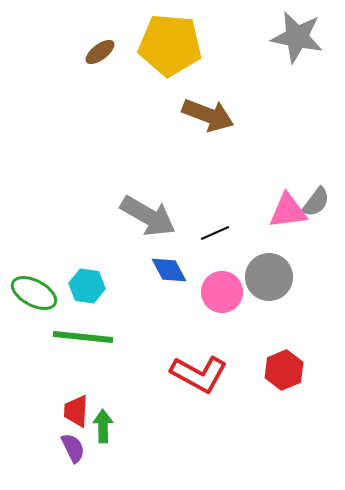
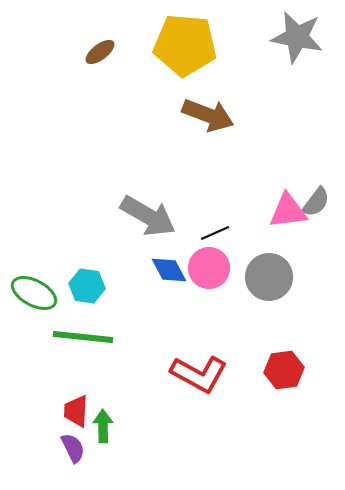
yellow pentagon: moved 15 px right
pink circle: moved 13 px left, 24 px up
red hexagon: rotated 15 degrees clockwise
